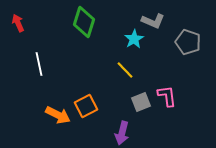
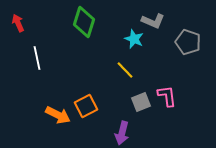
cyan star: rotated 18 degrees counterclockwise
white line: moved 2 px left, 6 px up
